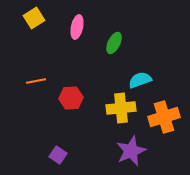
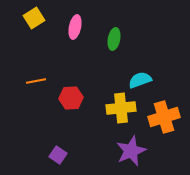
pink ellipse: moved 2 px left
green ellipse: moved 4 px up; rotated 15 degrees counterclockwise
